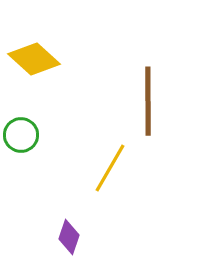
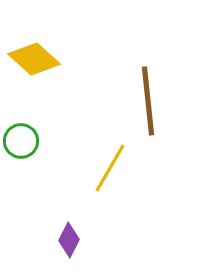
brown line: rotated 6 degrees counterclockwise
green circle: moved 6 px down
purple diamond: moved 3 px down; rotated 8 degrees clockwise
